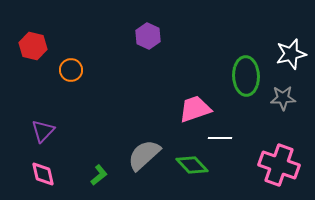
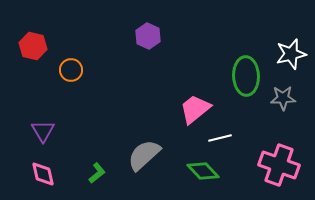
pink trapezoid: rotated 20 degrees counterclockwise
purple triangle: rotated 15 degrees counterclockwise
white line: rotated 15 degrees counterclockwise
green diamond: moved 11 px right, 6 px down
green L-shape: moved 2 px left, 2 px up
